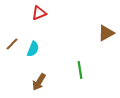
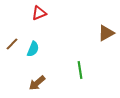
brown arrow: moved 2 px left, 1 px down; rotated 18 degrees clockwise
